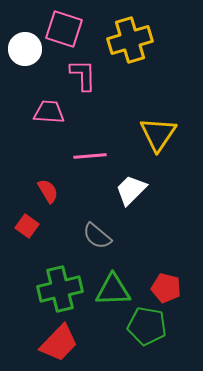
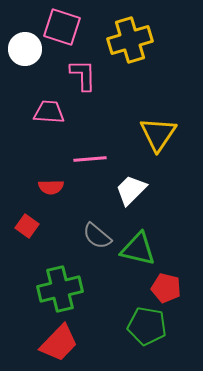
pink square: moved 2 px left, 2 px up
pink line: moved 3 px down
red semicircle: moved 3 px right, 4 px up; rotated 120 degrees clockwise
green triangle: moved 25 px right, 41 px up; rotated 15 degrees clockwise
